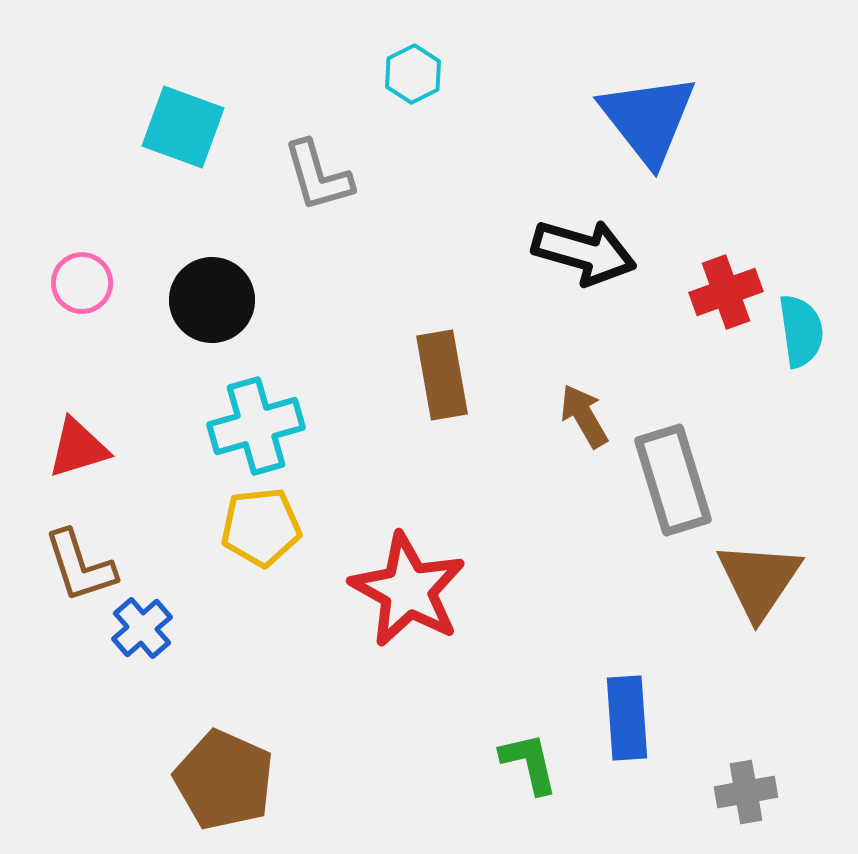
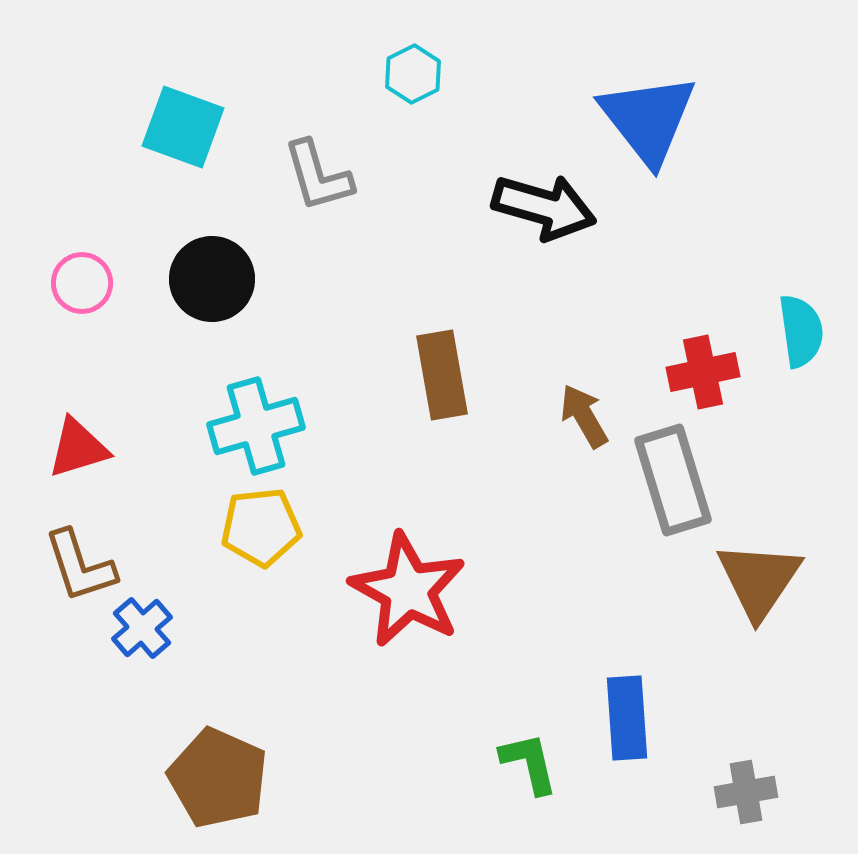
black arrow: moved 40 px left, 45 px up
red cross: moved 23 px left, 80 px down; rotated 8 degrees clockwise
black circle: moved 21 px up
brown pentagon: moved 6 px left, 2 px up
